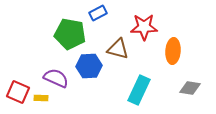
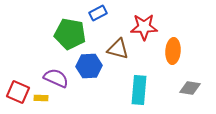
cyan rectangle: rotated 20 degrees counterclockwise
